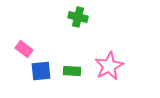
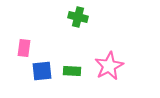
pink rectangle: moved 1 px up; rotated 60 degrees clockwise
blue square: moved 1 px right
